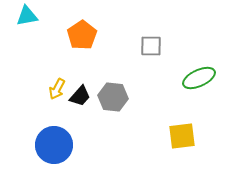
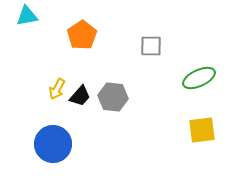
yellow square: moved 20 px right, 6 px up
blue circle: moved 1 px left, 1 px up
